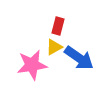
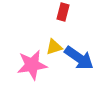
red rectangle: moved 5 px right, 14 px up
yellow triangle: rotated 12 degrees clockwise
